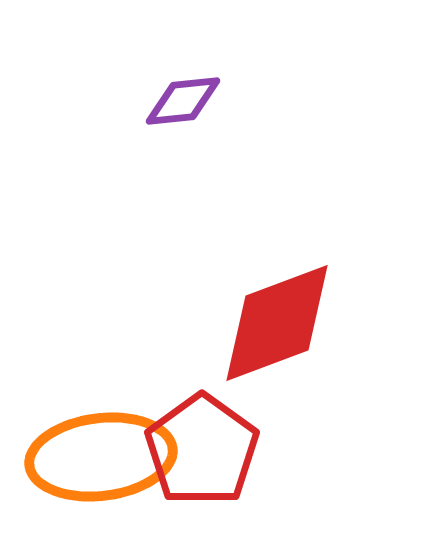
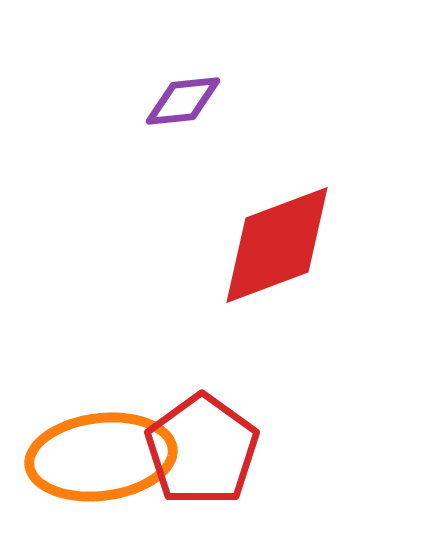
red diamond: moved 78 px up
